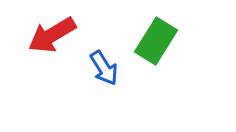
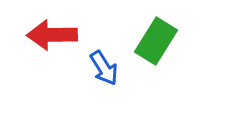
red arrow: rotated 30 degrees clockwise
